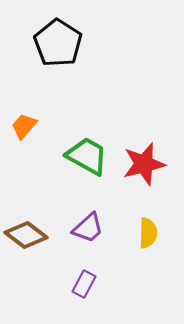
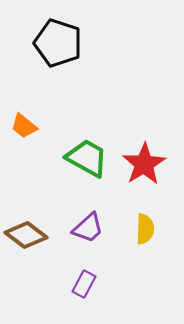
black pentagon: rotated 15 degrees counterclockwise
orange trapezoid: rotated 92 degrees counterclockwise
green trapezoid: moved 2 px down
red star: rotated 18 degrees counterclockwise
yellow semicircle: moved 3 px left, 4 px up
